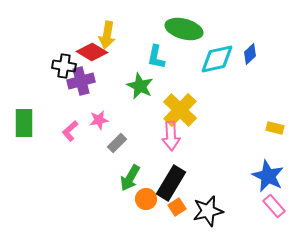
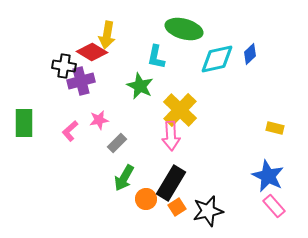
green arrow: moved 6 px left
